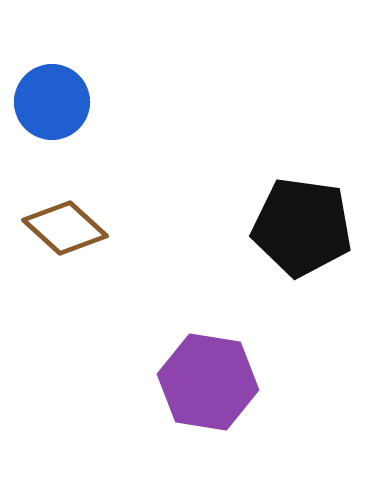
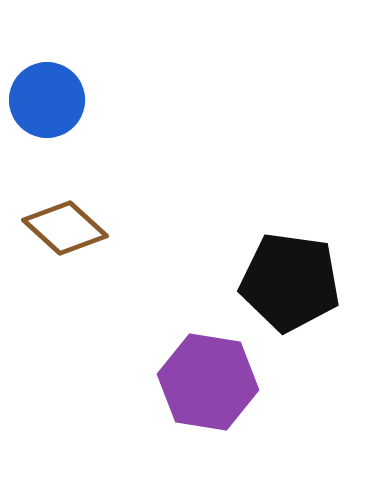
blue circle: moved 5 px left, 2 px up
black pentagon: moved 12 px left, 55 px down
